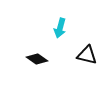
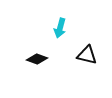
black diamond: rotated 15 degrees counterclockwise
